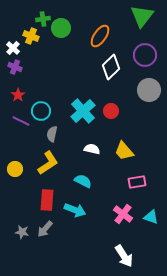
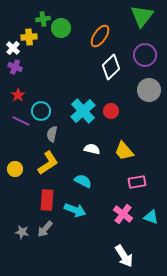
yellow cross: moved 2 px left, 1 px down; rotated 28 degrees counterclockwise
